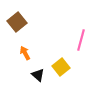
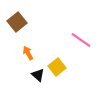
pink line: rotated 70 degrees counterclockwise
orange arrow: moved 3 px right
yellow square: moved 4 px left
